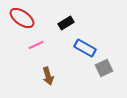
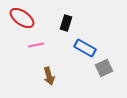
black rectangle: rotated 42 degrees counterclockwise
pink line: rotated 14 degrees clockwise
brown arrow: moved 1 px right
